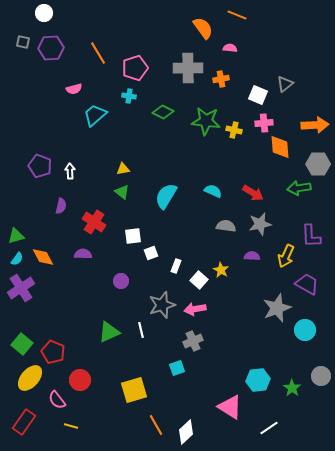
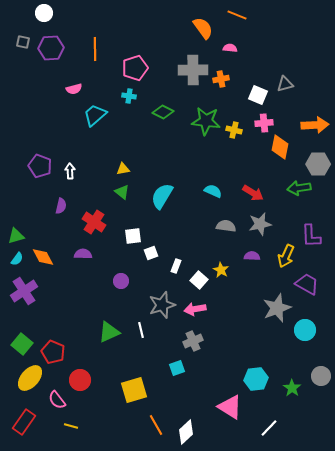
orange line at (98, 53): moved 3 px left, 4 px up; rotated 30 degrees clockwise
gray cross at (188, 68): moved 5 px right, 2 px down
gray triangle at (285, 84): rotated 24 degrees clockwise
orange diamond at (280, 147): rotated 15 degrees clockwise
cyan semicircle at (166, 196): moved 4 px left
purple cross at (21, 288): moved 3 px right, 3 px down
cyan hexagon at (258, 380): moved 2 px left, 1 px up
white line at (269, 428): rotated 12 degrees counterclockwise
